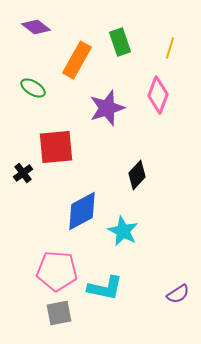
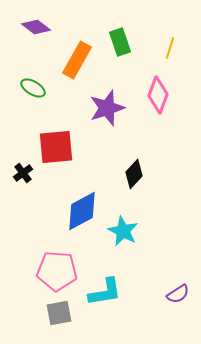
black diamond: moved 3 px left, 1 px up
cyan L-shape: moved 4 px down; rotated 21 degrees counterclockwise
